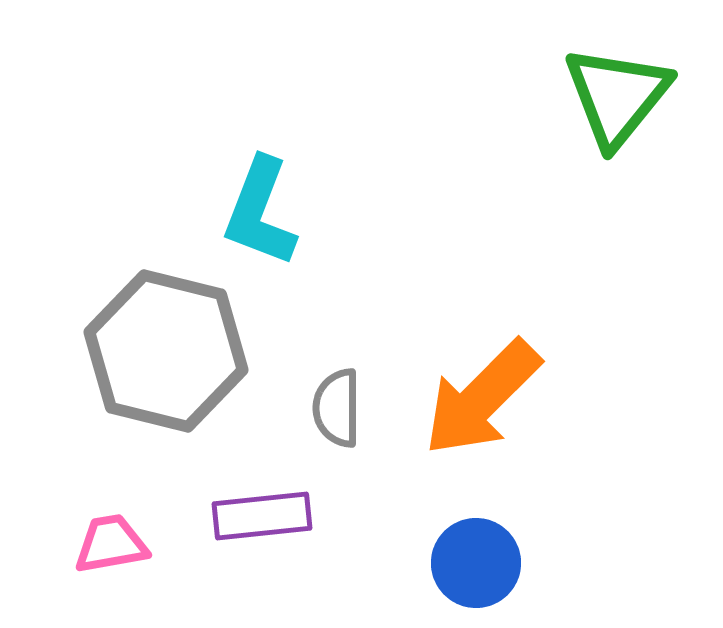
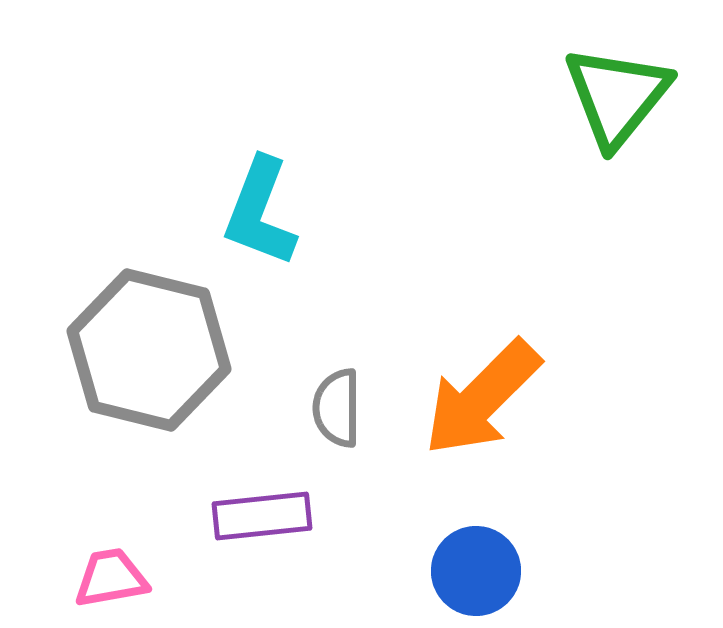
gray hexagon: moved 17 px left, 1 px up
pink trapezoid: moved 34 px down
blue circle: moved 8 px down
